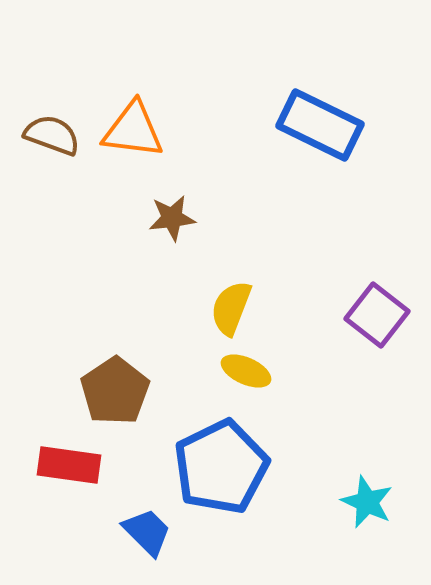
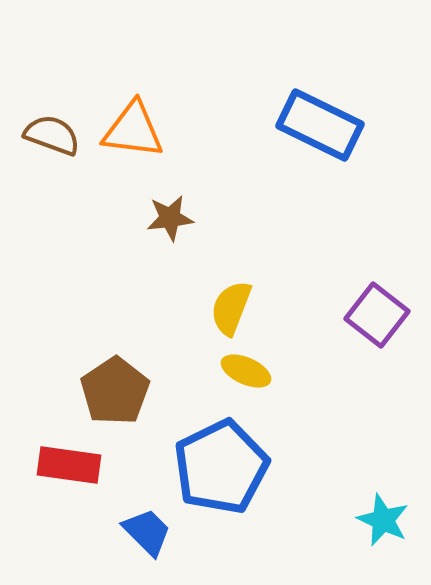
brown star: moved 2 px left
cyan star: moved 16 px right, 18 px down
